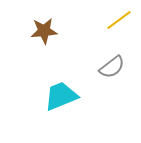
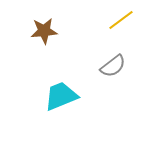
yellow line: moved 2 px right
gray semicircle: moved 1 px right, 1 px up
